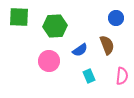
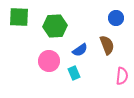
cyan rectangle: moved 15 px left, 3 px up
